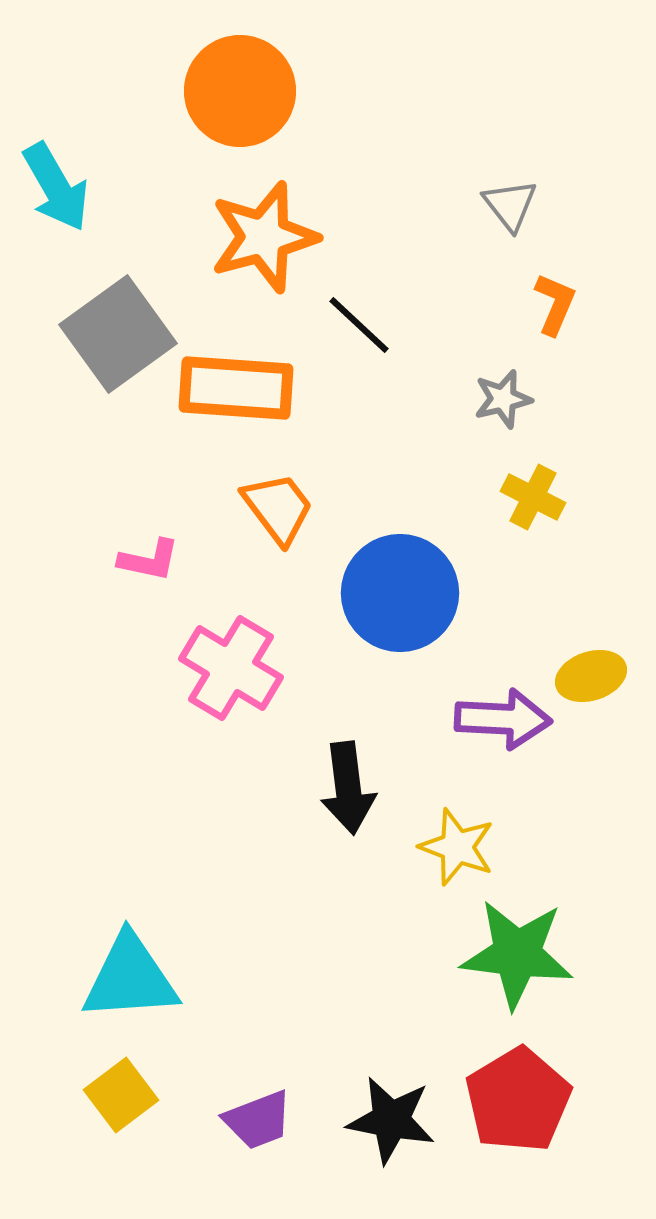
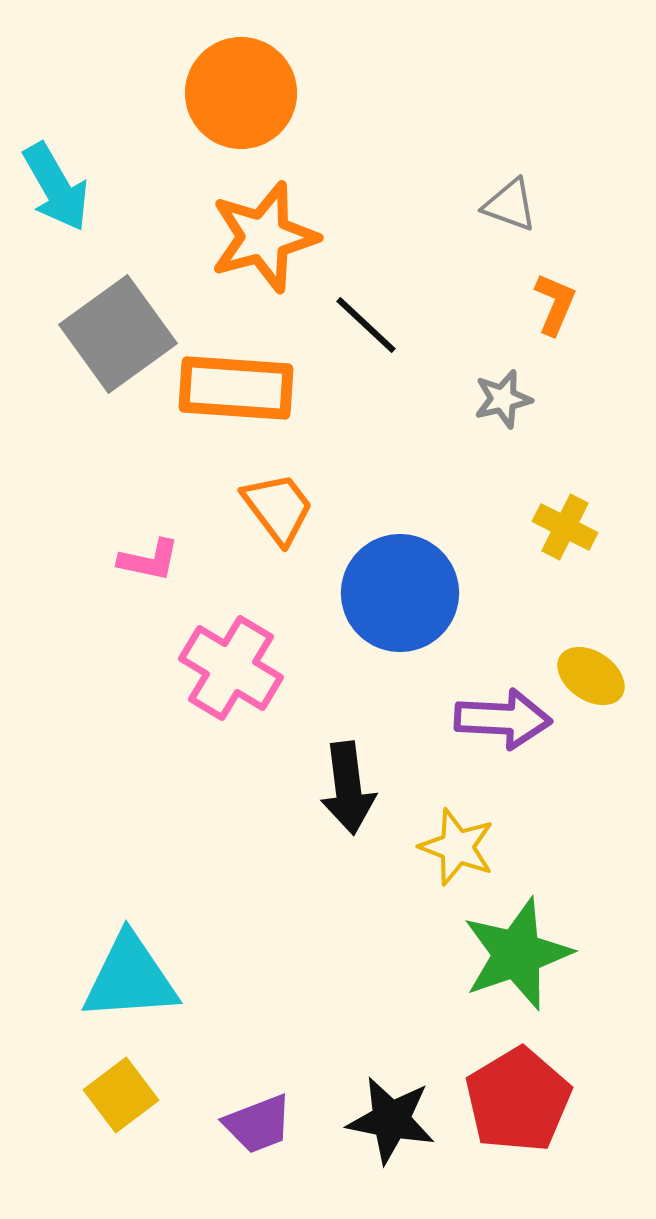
orange circle: moved 1 px right, 2 px down
gray triangle: rotated 32 degrees counterclockwise
black line: moved 7 px right
yellow cross: moved 32 px right, 30 px down
yellow ellipse: rotated 52 degrees clockwise
green star: rotated 26 degrees counterclockwise
purple trapezoid: moved 4 px down
